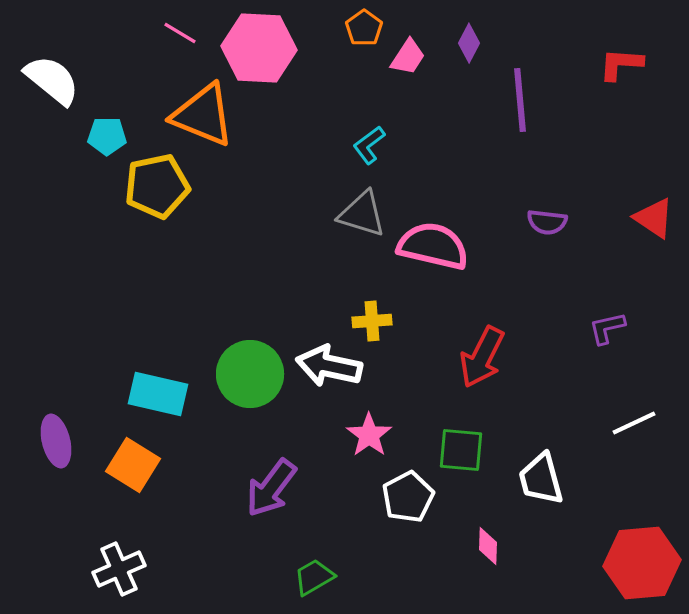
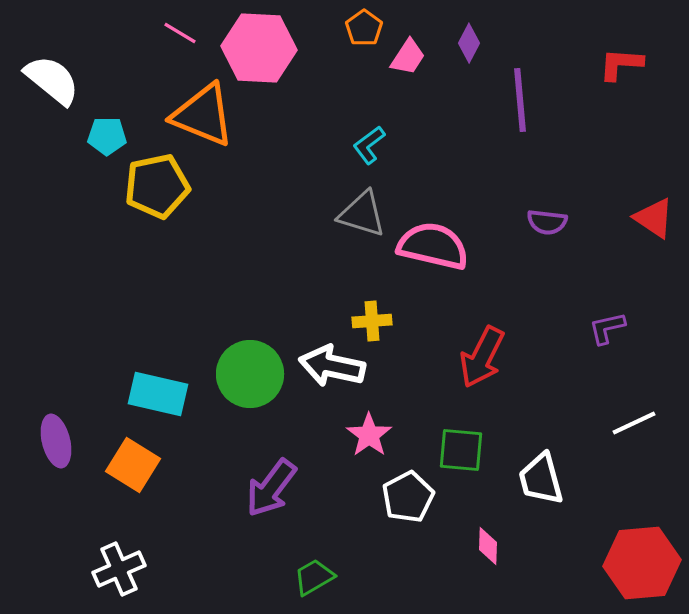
white arrow: moved 3 px right
